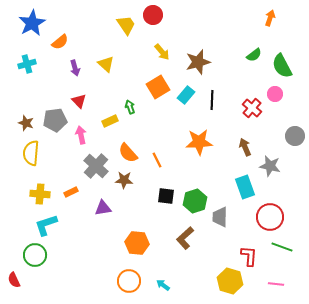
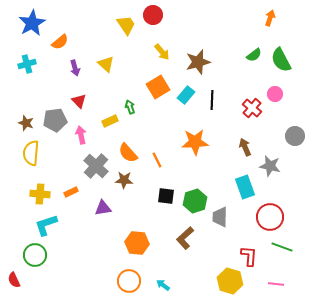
green semicircle at (282, 66): moved 1 px left, 6 px up
orange star at (199, 142): moved 4 px left
